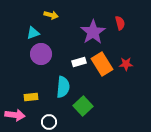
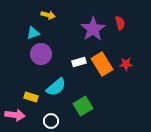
yellow arrow: moved 3 px left
purple star: moved 3 px up
cyan semicircle: moved 7 px left; rotated 45 degrees clockwise
yellow rectangle: rotated 24 degrees clockwise
green square: rotated 12 degrees clockwise
white circle: moved 2 px right, 1 px up
